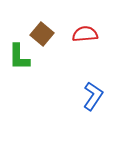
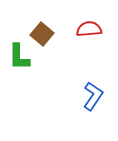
red semicircle: moved 4 px right, 5 px up
